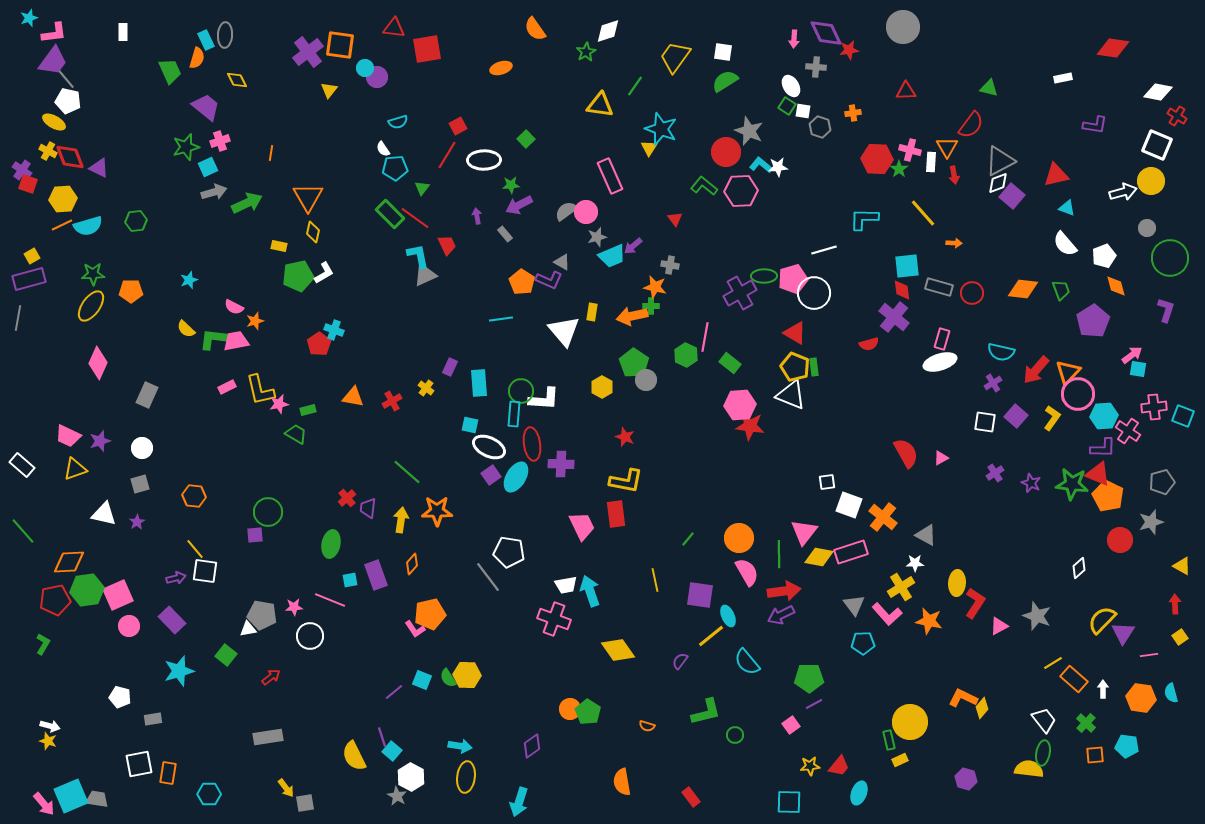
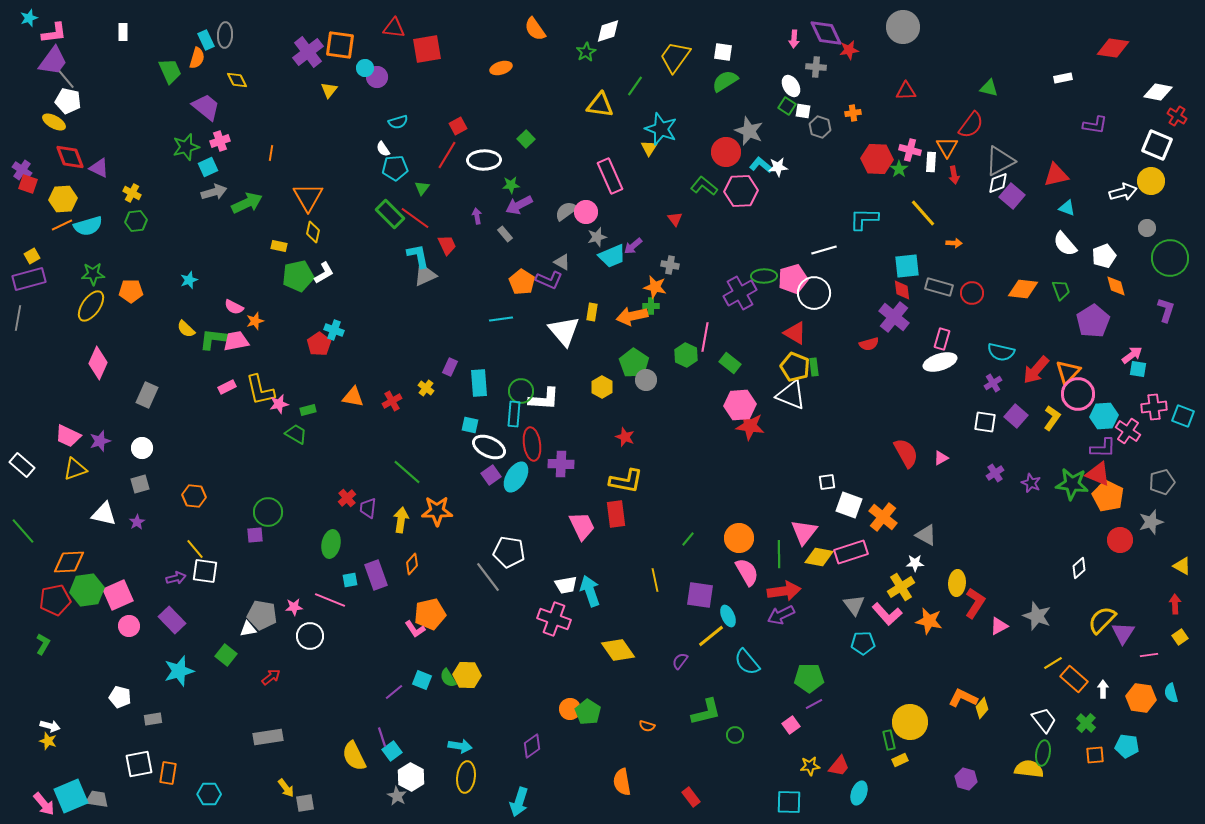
yellow cross at (48, 151): moved 84 px right, 42 px down
cyan square at (392, 751): rotated 12 degrees clockwise
